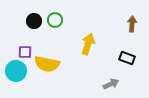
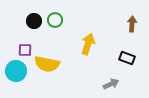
purple square: moved 2 px up
